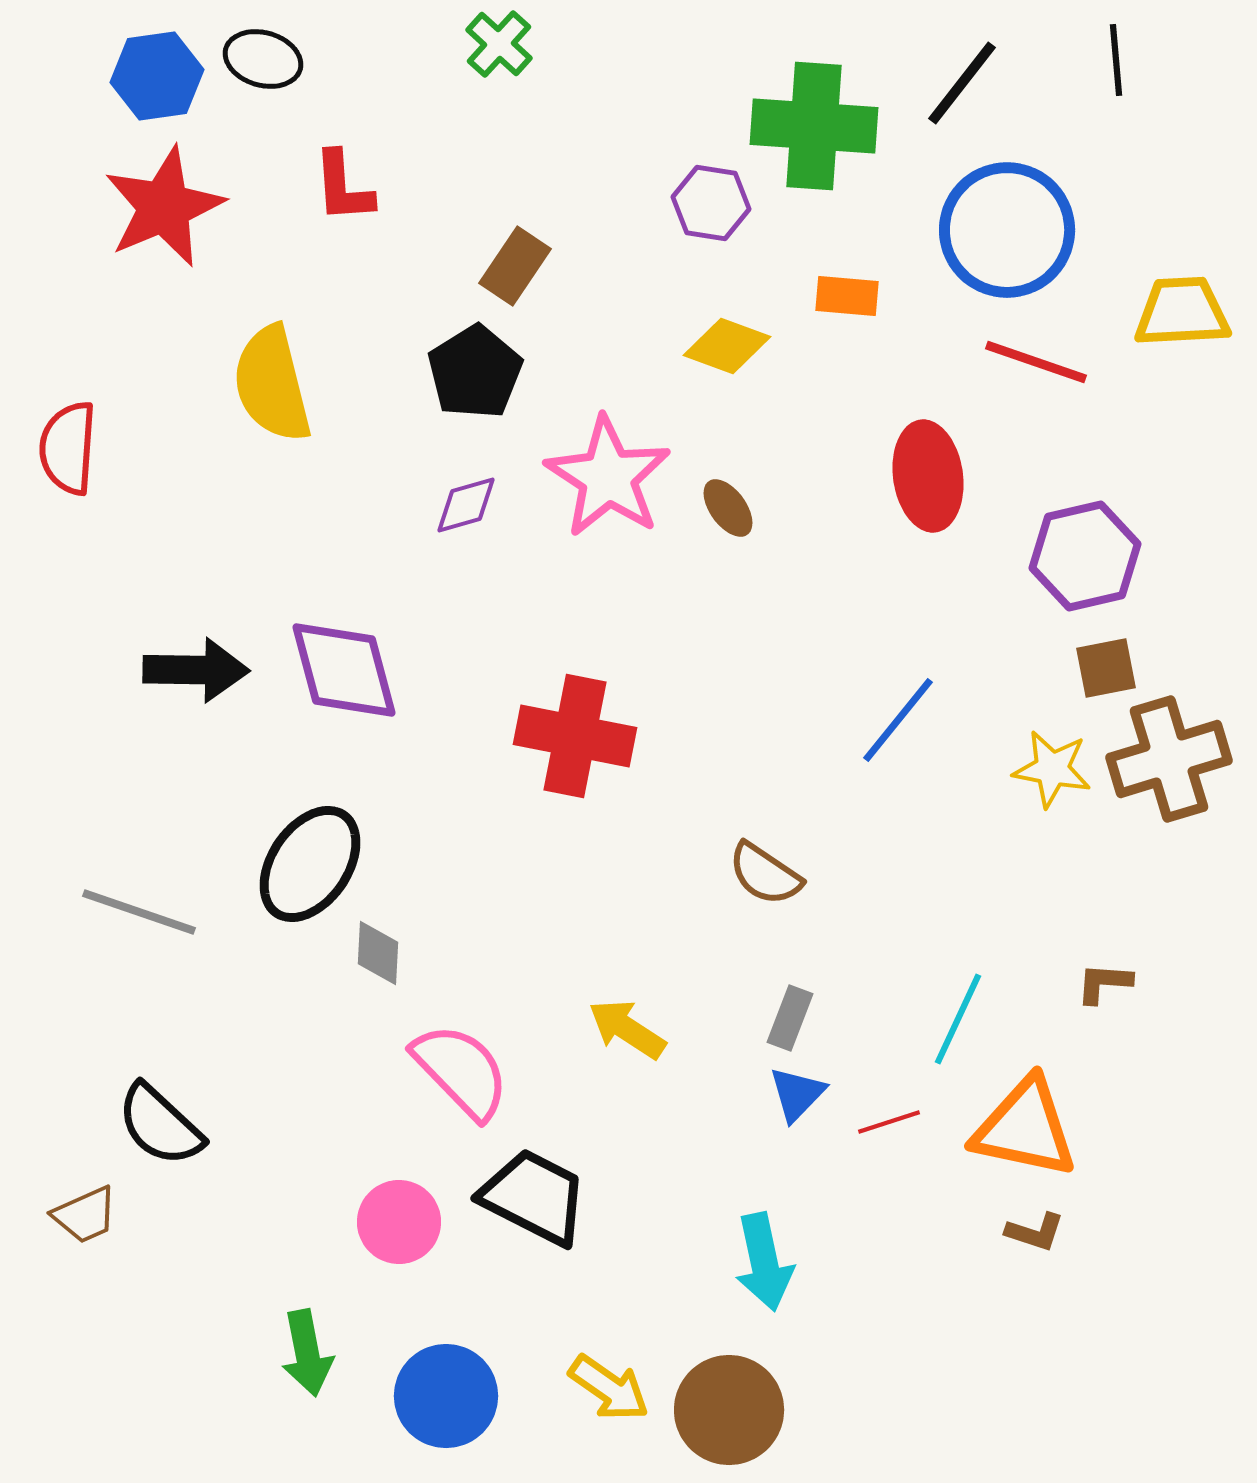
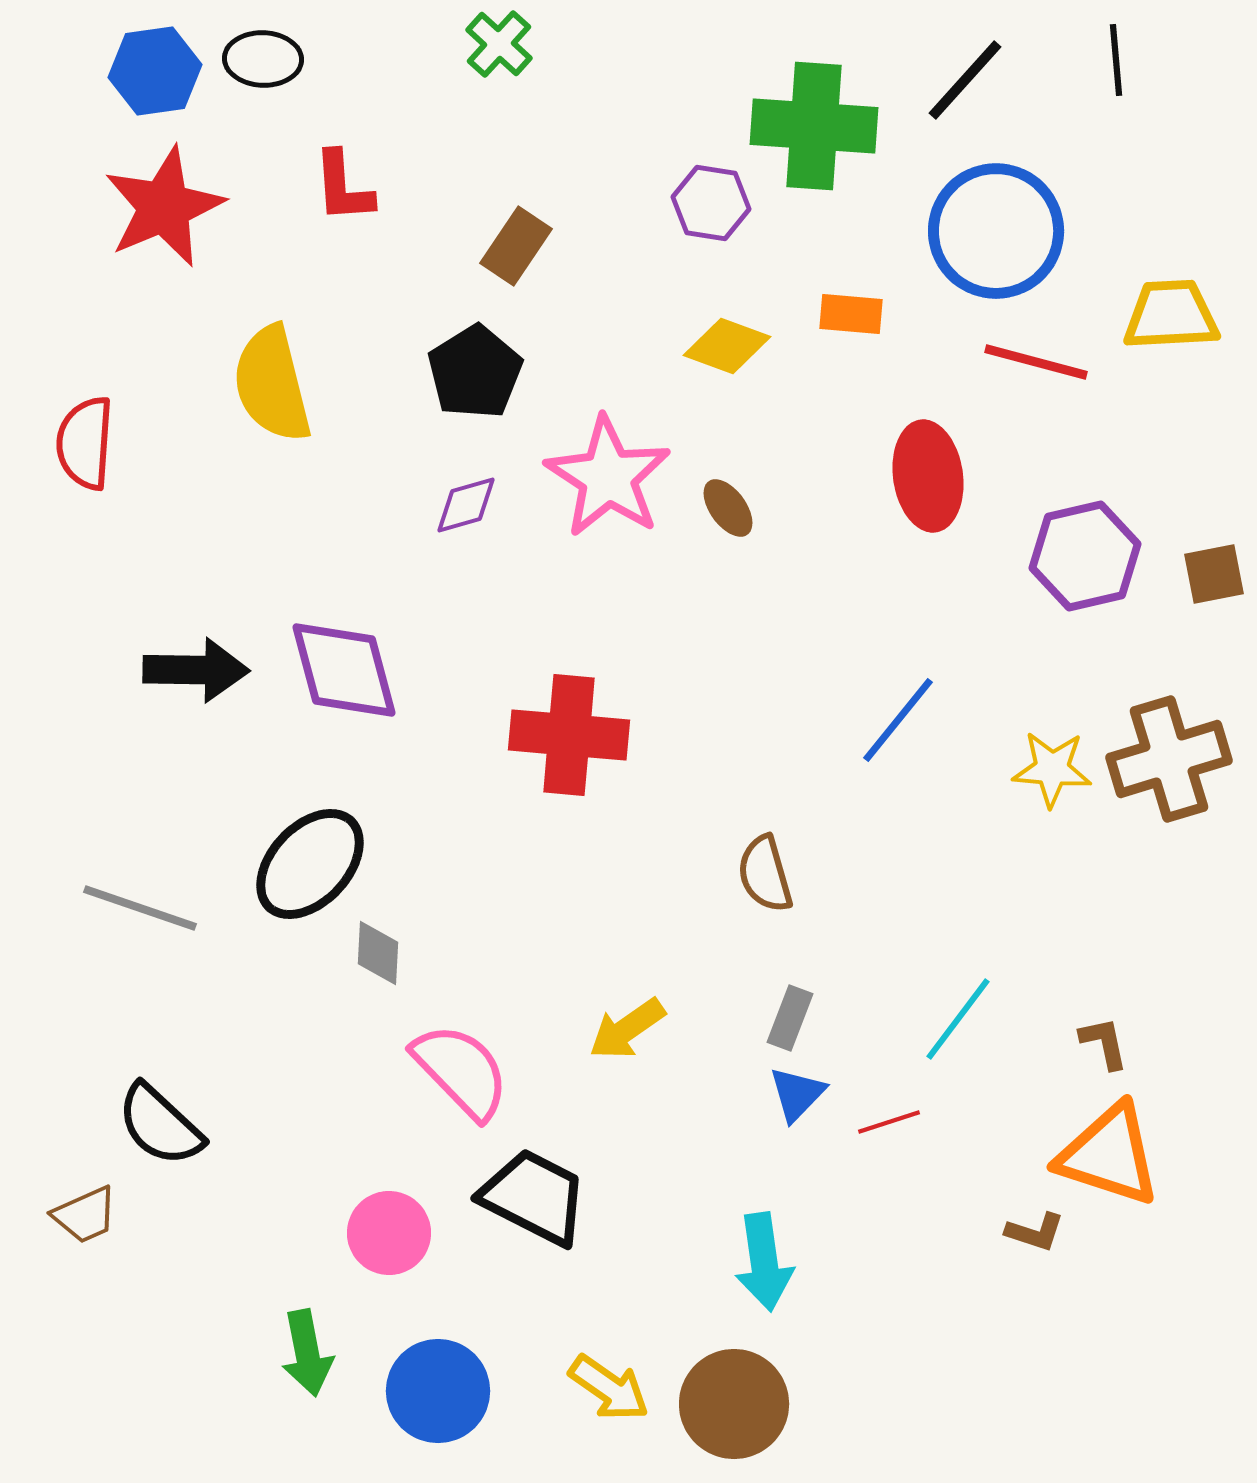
black ellipse at (263, 59): rotated 14 degrees counterclockwise
blue hexagon at (157, 76): moved 2 px left, 5 px up
black line at (962, 83): moved 3 px right, 3 px up; rotated 4 degrees clockwise
blue circle at (1007, 230): moved 11 px left, 1 px down
brown rectangle at (515, 266): moved 1 px right, 20 px up
orange rectangle at (847, 296): moved 4 px right, 18 px down
yellow trapezoid at (1182, 312): moved 11 px left, 3 px down
red line at (1036, 362): rotated 4 degrees counterclockwise
red semicircle at (68, 448): moved 17 px right, 5 px up
brown square at (1106, 668): moved 108 px right, 94 px up
red cross at (575, 736): moved 6 px left, 1 px up; rotated 6 degrees counterclockwise
yellow star at (1052, 769): rotated 6 degrees counterclockwise
black ellipse at (310, 864): rotated 9 degrees clockwise
brown semicircle at (765, 874): rotated 40 degrees clockwise
gray line at (139, 912): moved 1 px right, 4 px up
brown L-shape at (1104, 983): moved 60 px down; rotated 74 degrees clockwise
cyan line at (958, 1019): rotated 12 degrees clockwise
yellow arrow at (627, 1029): rotated 68 degrees counterclockwise
orange triangle at (1025, 1128): moved 84 px right, 27 px down; rotated 6 degrees clockwise
pink circle at (399, 1222): moved 10 px left, 11 px down
cyan arrow at (764, 1262): rotated 4 degrees clockwise
blue circle at (446, 1396): moved 8 px left, 5 px up
brown circle at (729, 1410): moved 5 px right, 6 px up
